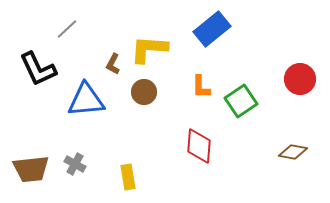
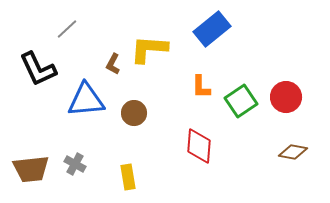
red circle: moved 14 px left, 18 px down
brown circle: moved 10 px left, 21 px down
